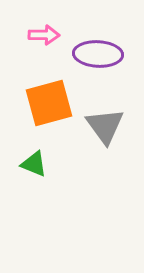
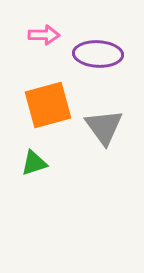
orange square: moved 1 px left, 2 px down
gray triangle: moved 1 px left, 1 px down
green triangle: moved 1 px up; rotated 40 degrees counterclockwise
